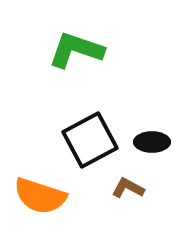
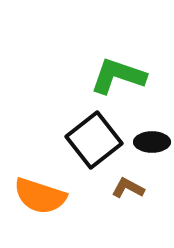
green L-shape: moved 42 px right, 26 px down
black square: moved 4 px right; rotated 10 degrees counterclockwise
